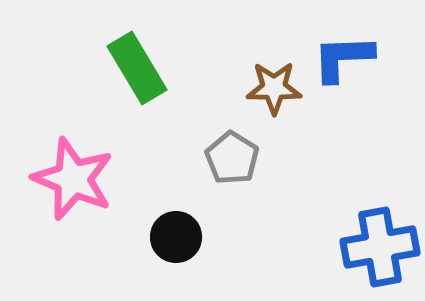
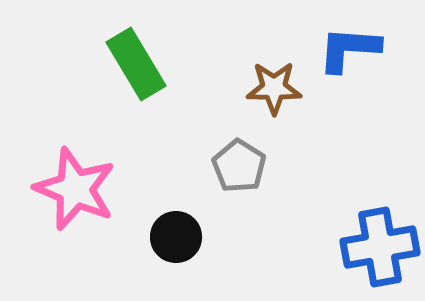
blue L-shape: moved 6 px right, 9 px up; rotated 6 degrees clockwise
green rectangle: moved 1 px left, 4 px up
gray pentagon: moved 7 px right, 8 px down
pink star: moved 2 px right, 10 px down
